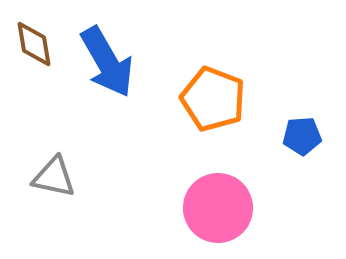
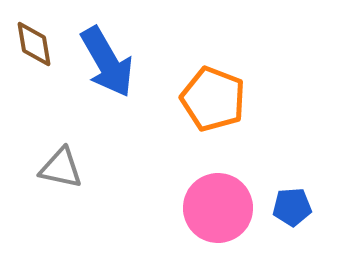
blue pentagon: moved 10 px left, 71 px down
gray triangle: moved 7 px right, 9 px up
